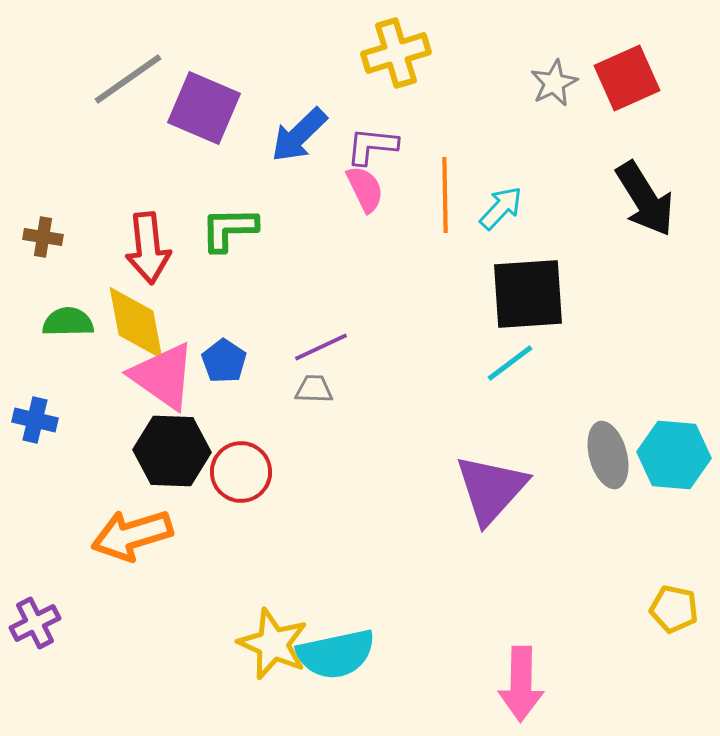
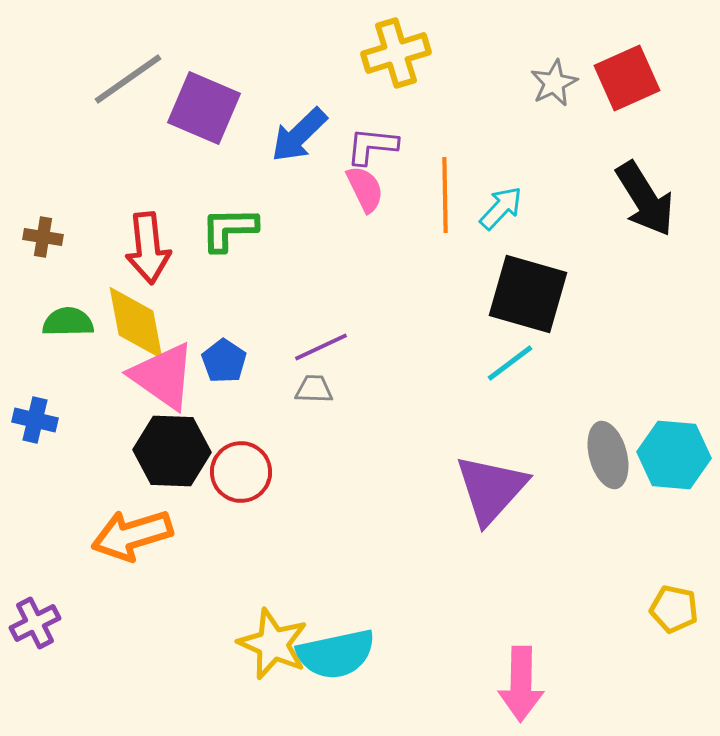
black square: rotated 20 degrees clockwise
